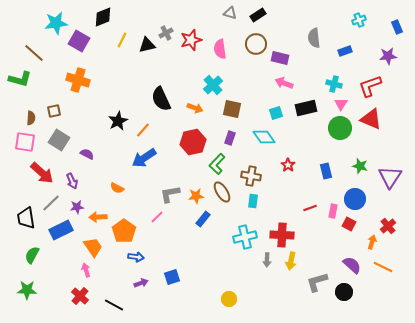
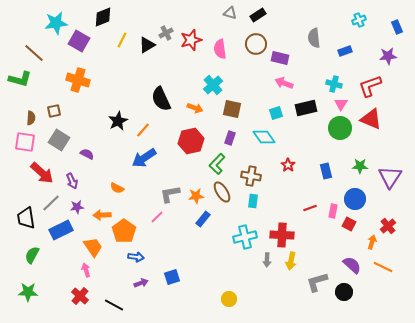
black triangle at (147, 45): rotated 18 degrees counterclockwise
red hexagon at (193, 142): moved 2 px left, 1 px up
green star at (360, 166): rotated 14 degrees counterclockwise
orange arrow at (98, 217): moved 4 px right, 2 px up
green star at (27, 290): moved 1 px right, 2 px down
